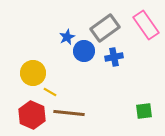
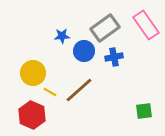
blue star: moved 5 px left, 1 px up; rotated 21 degrees clockwise
brown line: moved 10 px right, 23 px up; rotated 48 degrees counterclockwise
